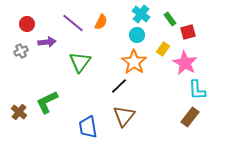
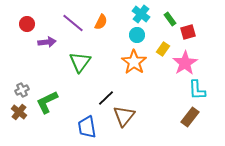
gray cross: moved 1 px right, 39 px down
pink star: rotated 10 degrees clockwise
black line: moved 13 px left, 12 px down
blue trapezoid: moved 1 px left
